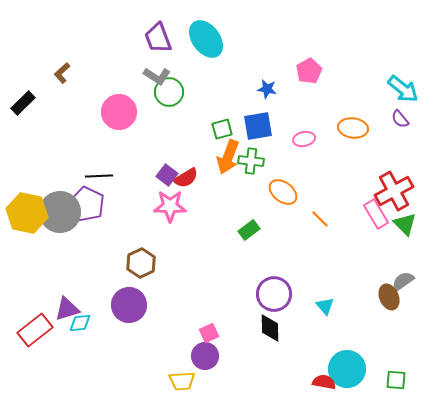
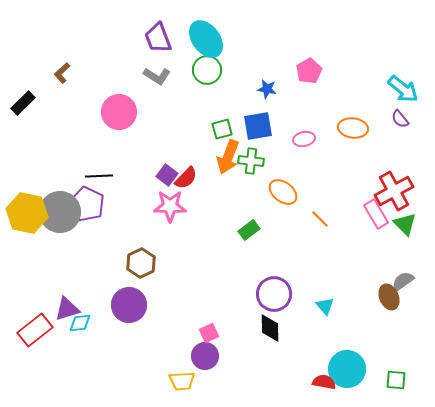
green circle at (169, 92): moved 38 px right, 22 px up
red semicircle at (186, 178): rotated 15 degrees counterclockwise
